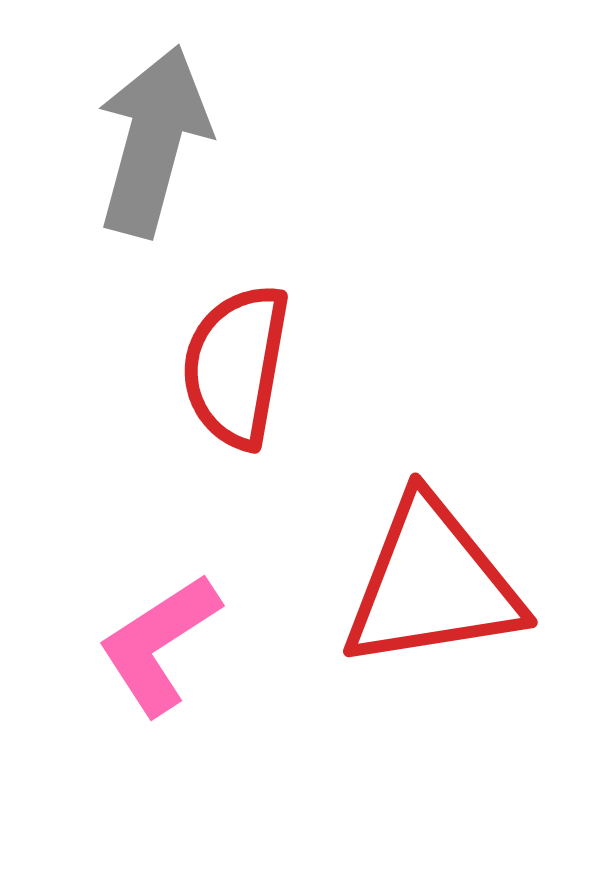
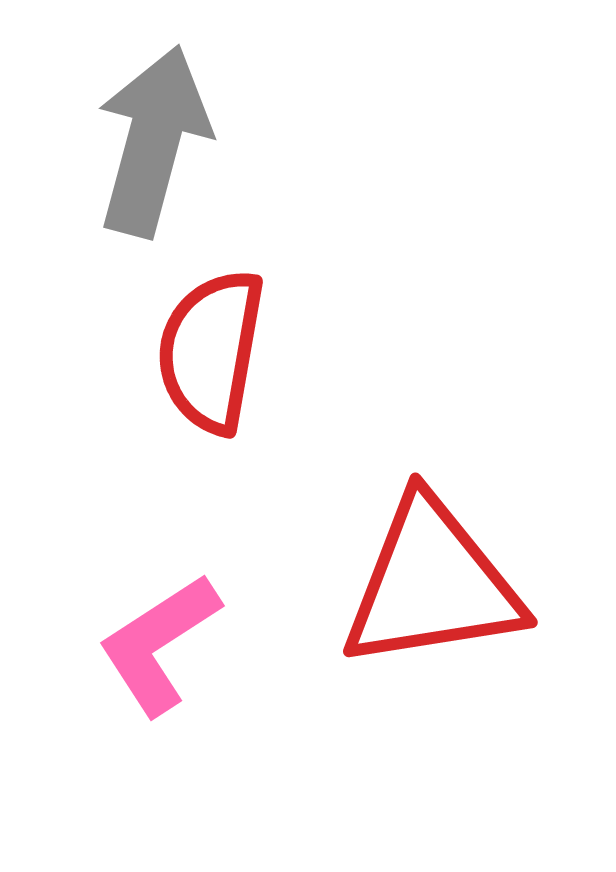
red semicircle: moved 25 px left, 15 px up
